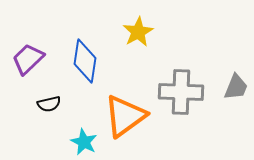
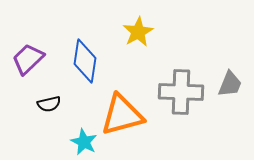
gray trapezoid: moved 6 px left, 3 px up
orange triangle: moved 3 px left, 1 px up; rotated 21 degrees clockwise
